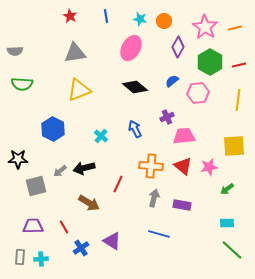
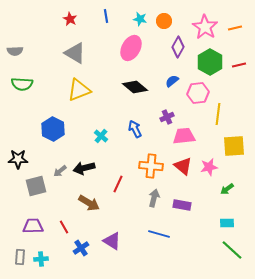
red star at (70, 16): moved 3 px down
gray triangle at (75, 53): rotated 40 degrees clockwise
yellow line at (238, 100): moved 20 px left, 14 px down
